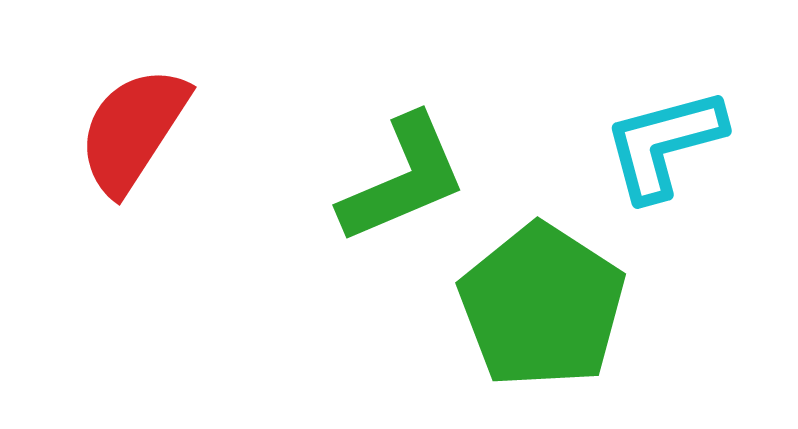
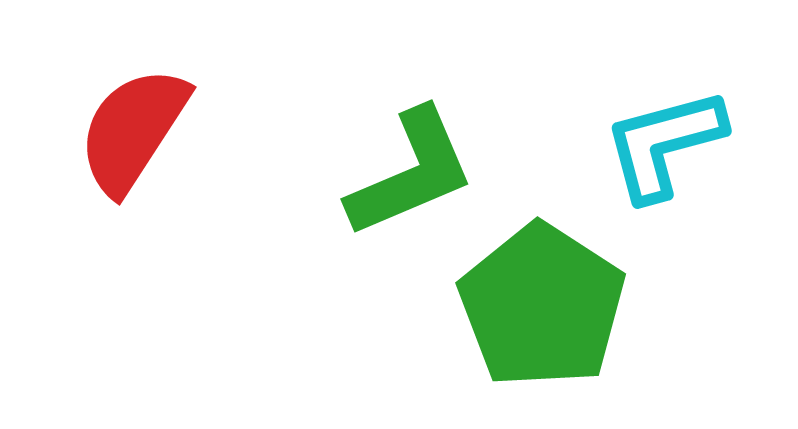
green L-shape: moved 8 px right, 6 px up
